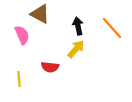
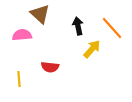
brown triangle: rotated 15 degrees clockwise
pink semicircle: rotated 72 degrees counterclockwise
yellow arrow: moved 16 px right
